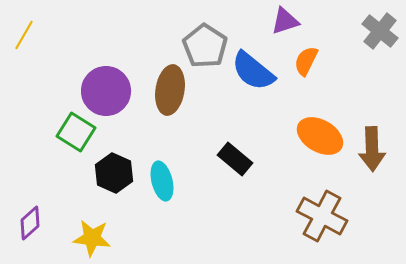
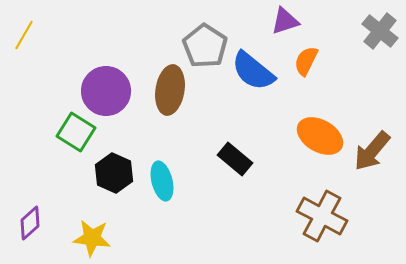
brown arrow: moved 2 px down; rotated 42 degrees clockwise
